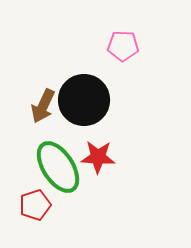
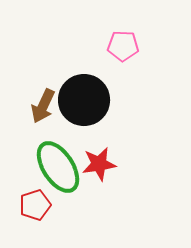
red star: moved 1 px right, 7 px down; rotated 12 degrees counterclockwise
